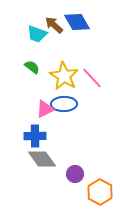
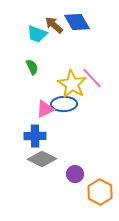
green semicircle: rotated 28 degrees clockwise
yellow star: moved 8 px right, 8 px down
gray diamond: rotated 28 degrees counterclockwise
